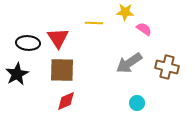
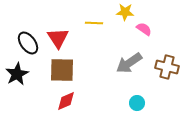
black ellipse: rotated 50 degrees clockwise
